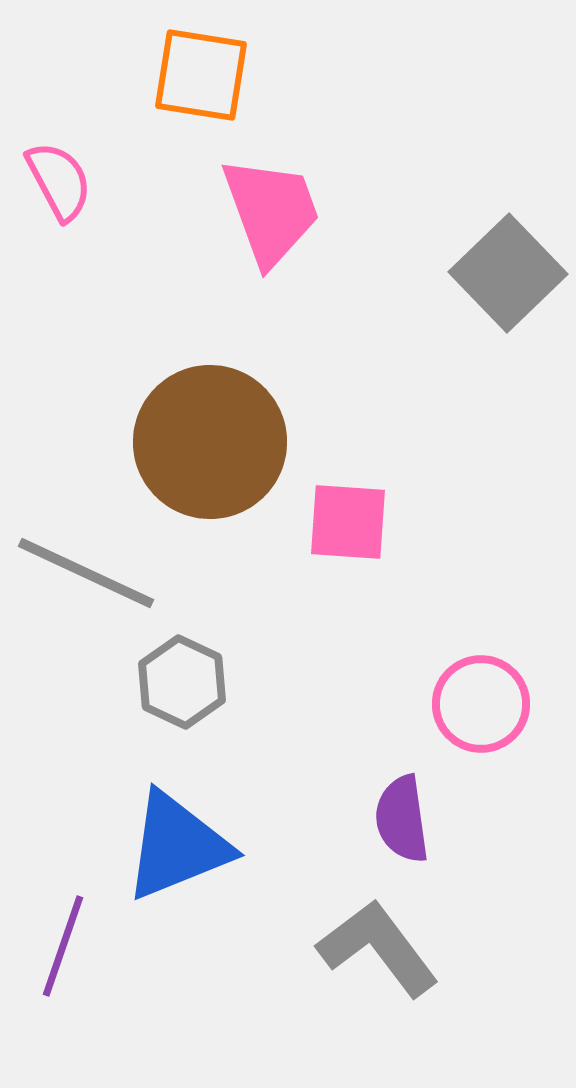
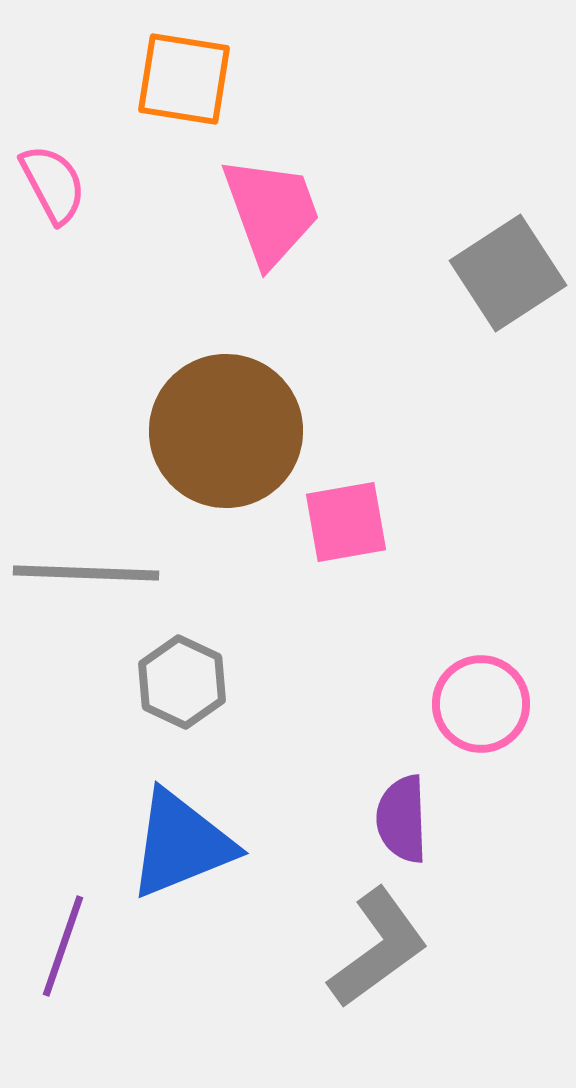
orange square: moved 17 px left, 4 px down
pink semicircle: moved 6 px left, 3 px down
gray square: rotated 11 degrees clockwise
brown circle: moved 16 px right, 11 px up
pink square: moved 2 px left; rotated 14 degrees counterclockwise
gray line: rotated 23 degrees counterclockwise
purple semicircle: rotated 6 degrees clockwise
blue triangle: moved 4 px right, 2 px up
gray L-shape: rotated 91 degrees clockwise
